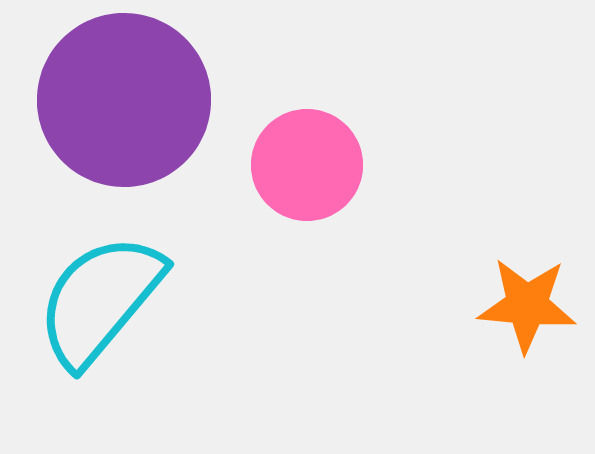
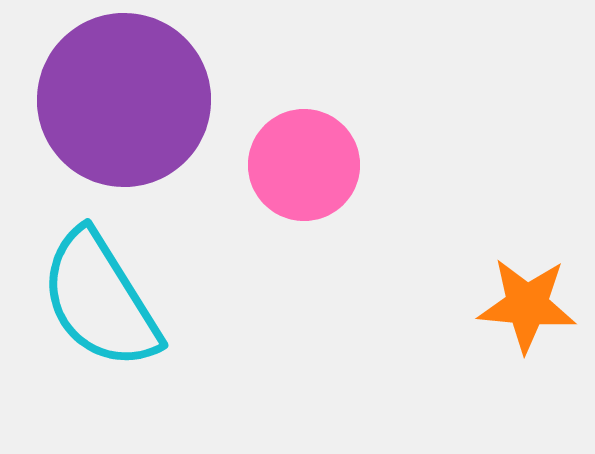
pink circle: moved 3 px left
cyan semicircle: rotated 72 degrees counterclockwise
